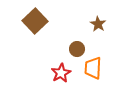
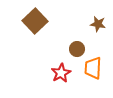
brown star: rotated 21 degrees counterclockwise
